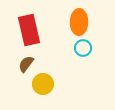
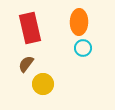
red rectangle: moved 1 px right, 2 px up
